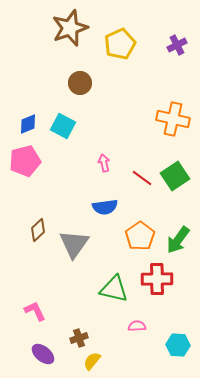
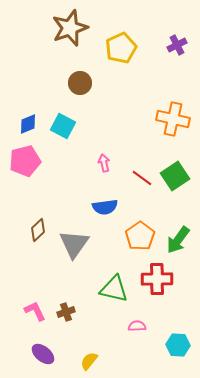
yellow pentagon: moved 1 px right, 4 px down
brown cross: moved 13 px left, 26 px up
yellow semicircle: moved 3 px left
